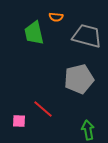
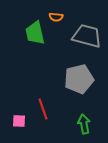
green trapezoid: moved 1 px right
red line: rotated 30 degrees clockwise
green arrow: moved 4 px left, 6 px up
